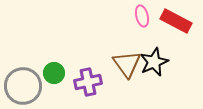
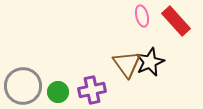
red rectangle: rotated 20 degrees clockwise
black star: moved 4 px left
green circle: moved 4 px right, 19 px down
purple cross: moved 4 px right, 8 px down
